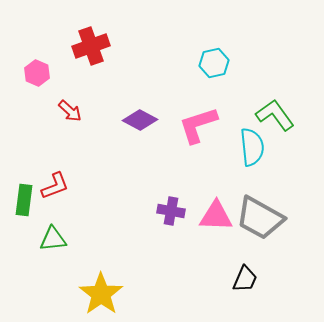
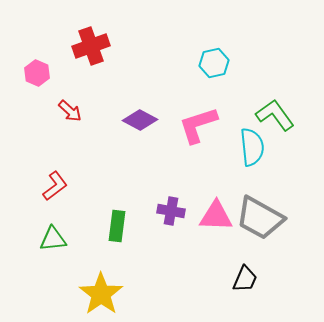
red L-shape: rotated 16 degrees counterclockwise
green rectangle: moved 93 px right, 26 px down
